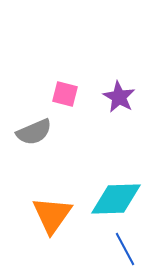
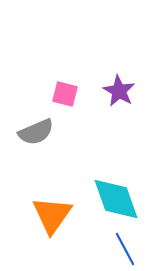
purple star: moved 6 px up
gray semicircle: moved 2 px right
cyan diamond: rotated 72 degrees clockwise
